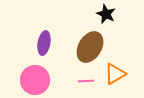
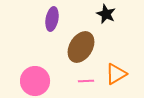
purple ellipse: moved 8 px right, 24 px up
brown ellipse: moved 9 px left
orange triangle: moved 1 px right
pink circle: moved 1 px down
